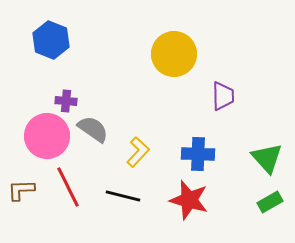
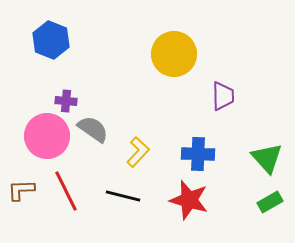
red line: moved 2 px left, 4 px down
